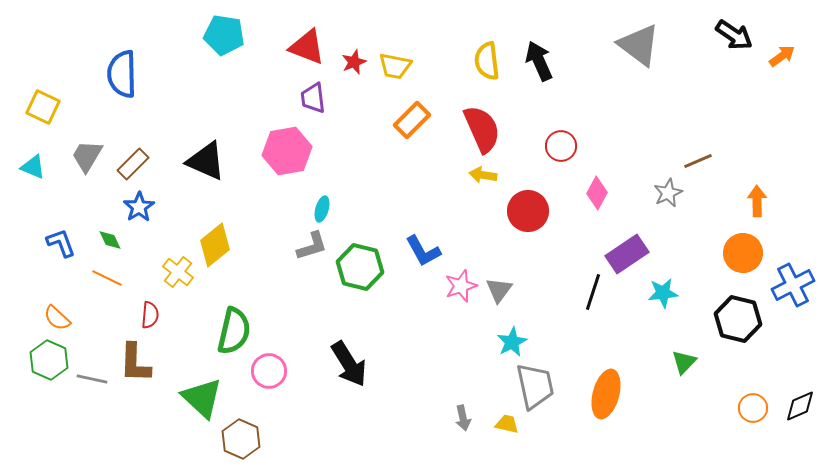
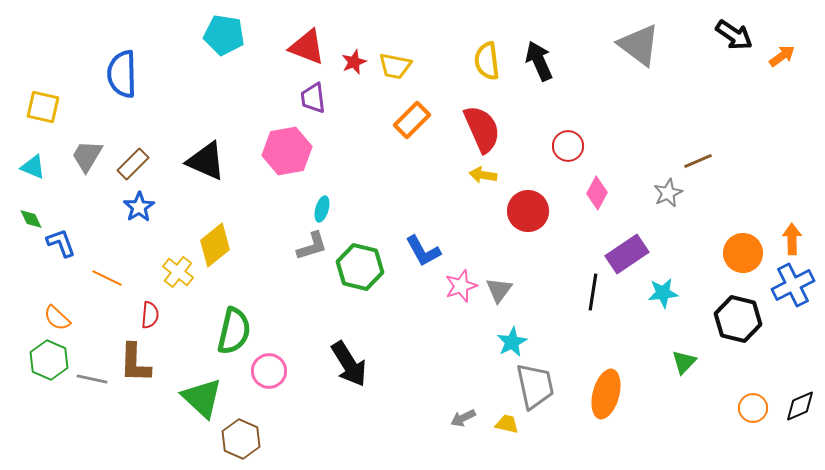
yellow square at (43, 107): rotated 12 degrees counterclockwise
red circle at (561, 146): moved 7 px right
orange arrow at (757, 201): moved 35 px right, 38 px down
green diamond at (110, 240): moved 79 px left, 21 px up
black line at (593, 292): rotated 9 degrees counterclockwise
gray arrow at (463, 418): rotated 75 degrees clockwise
